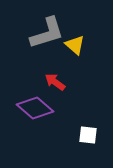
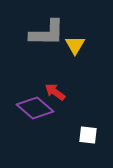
gray L-shape: rotated 18 degrees clockwise
yellow triangle: rotated 20 degrees clockwise
red arrow: moved 10 px down
